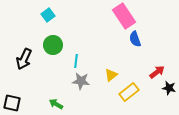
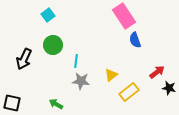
blue semicircle: moved 1 px down
